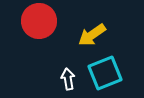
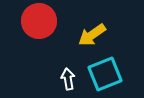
cyan square: moved 1 px down
